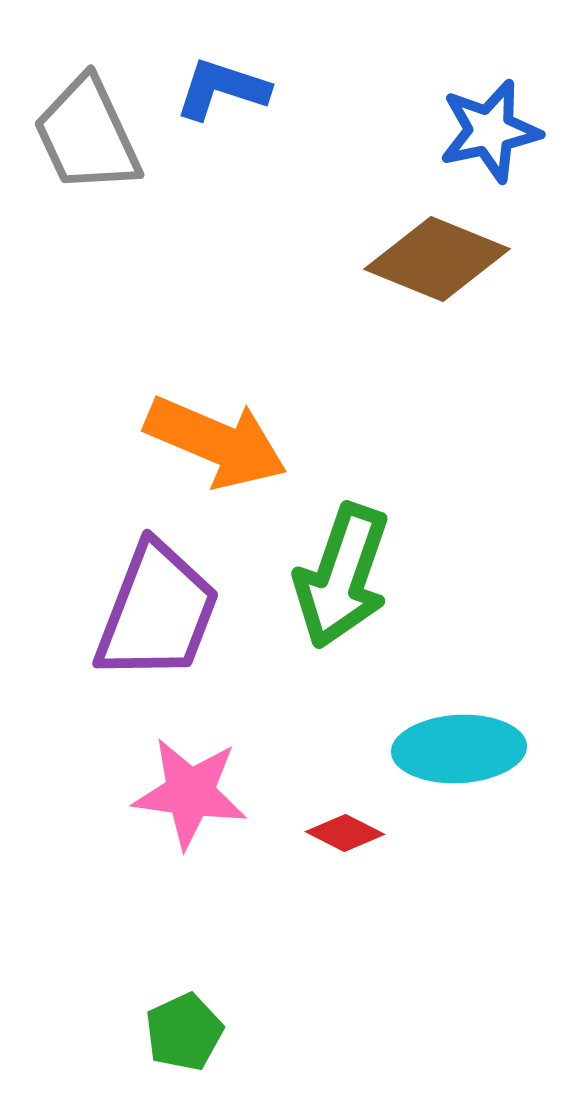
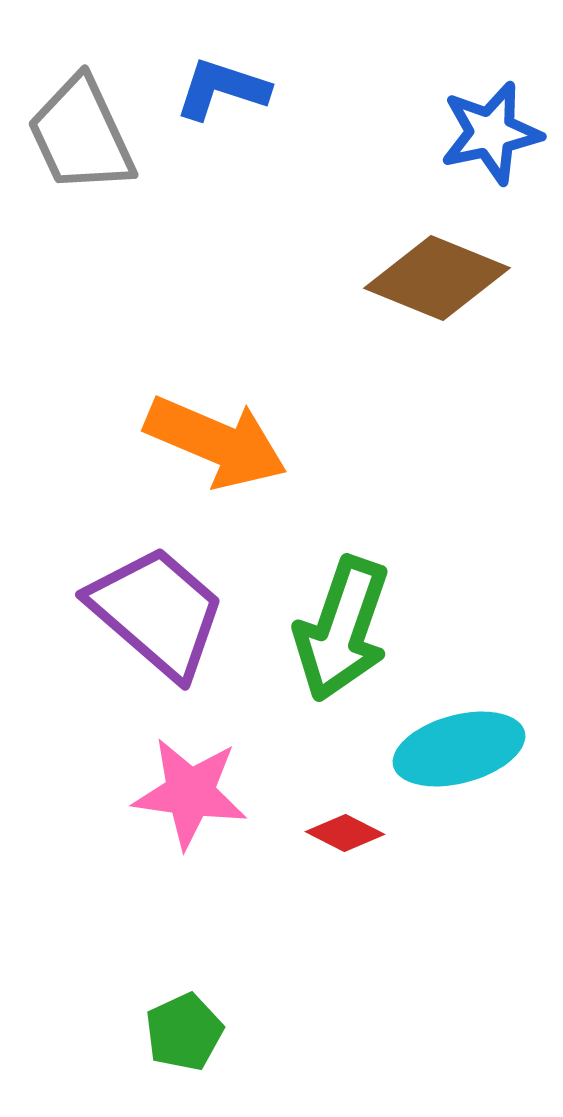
blue star: moved 1 px right, 2 px down
gray trapezoid: moved 6 px left
brown diamond: moved 19 px down
green arrow: moved 53 px down
purple trapezoid: rotated 70 degrees counterclockwise
cyan ellipse: rotated 12 degrees counterclockwise
